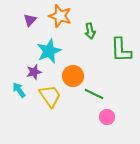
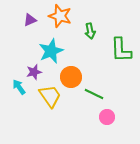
purple triangle: rotated 24 degrees clockwise
cyan star: moved 2 px right
orange circle: moved 2 px left, 1 px down
cyan arrow: moved 3 px up
